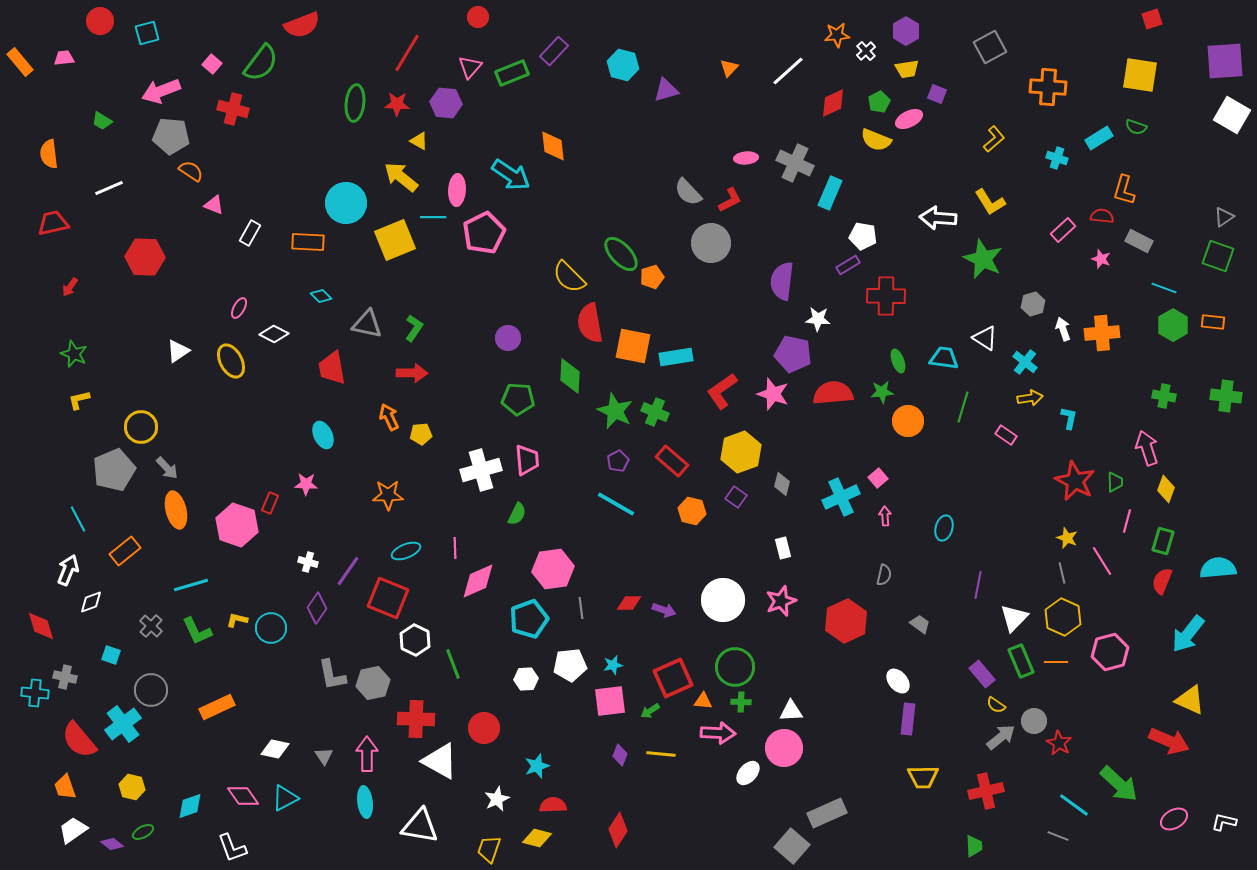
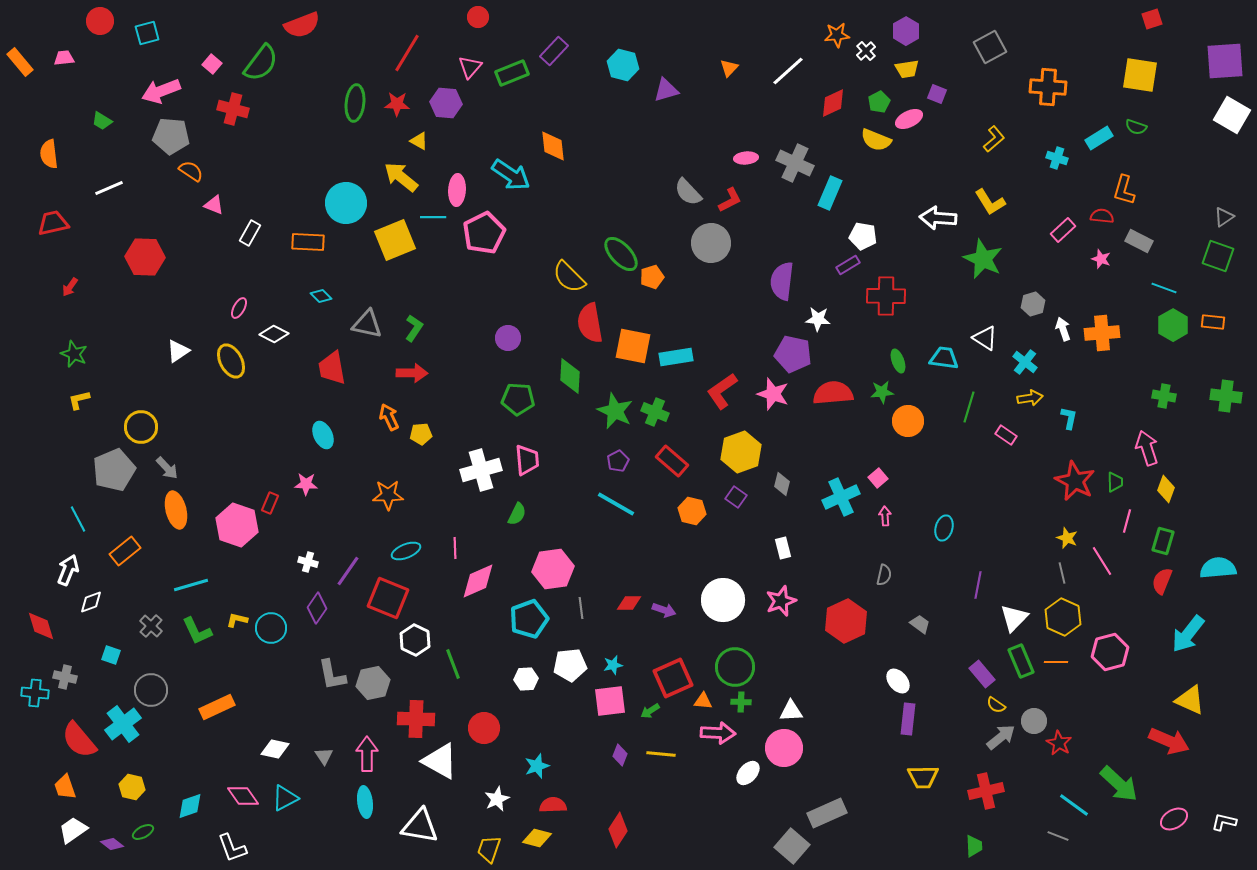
green line at (963, 407): moved 6 px right
